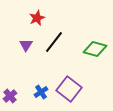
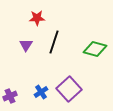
red star: rotated 21 degrees clockwise
black line: rotated 20 degrees counterclockwise
purple square: rotated 10 degrees clockwise
purple cross: rotated 16 degrees clockwise
